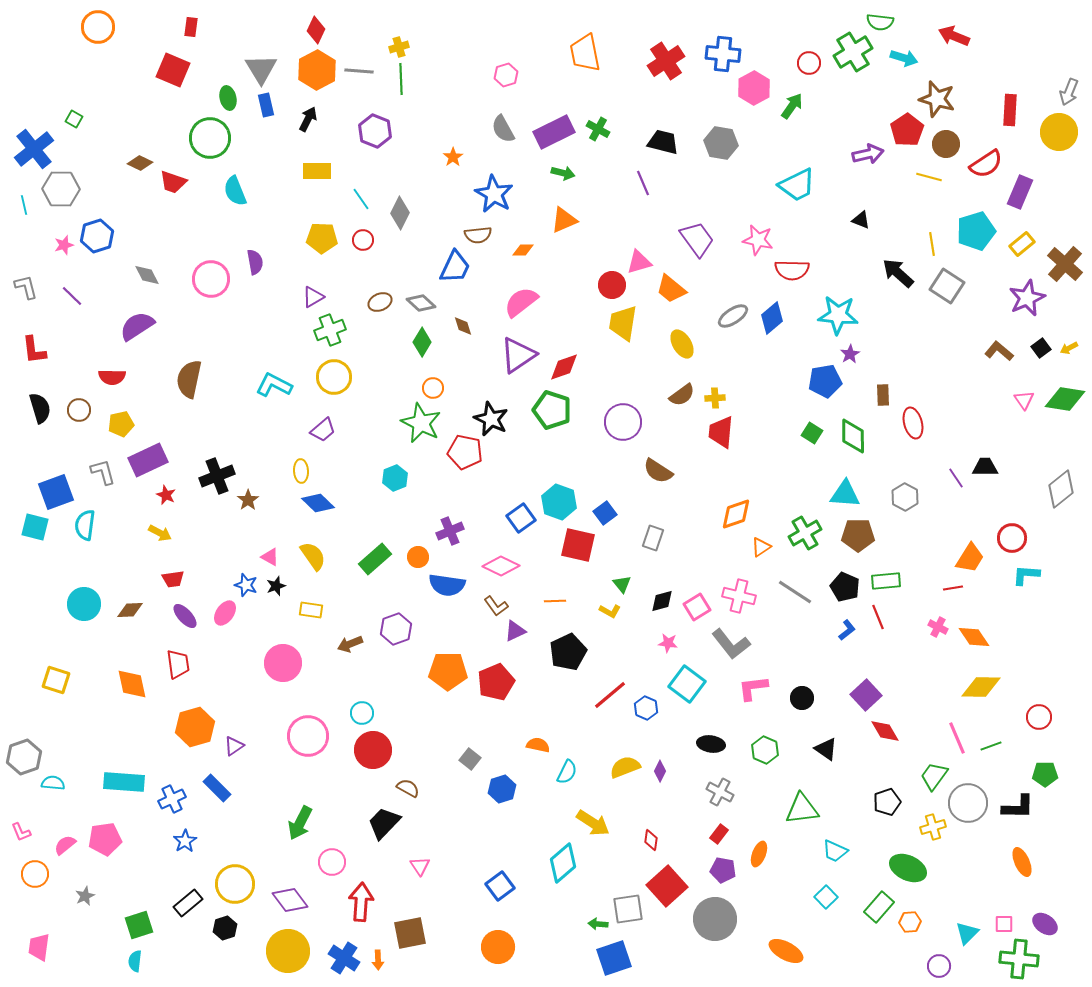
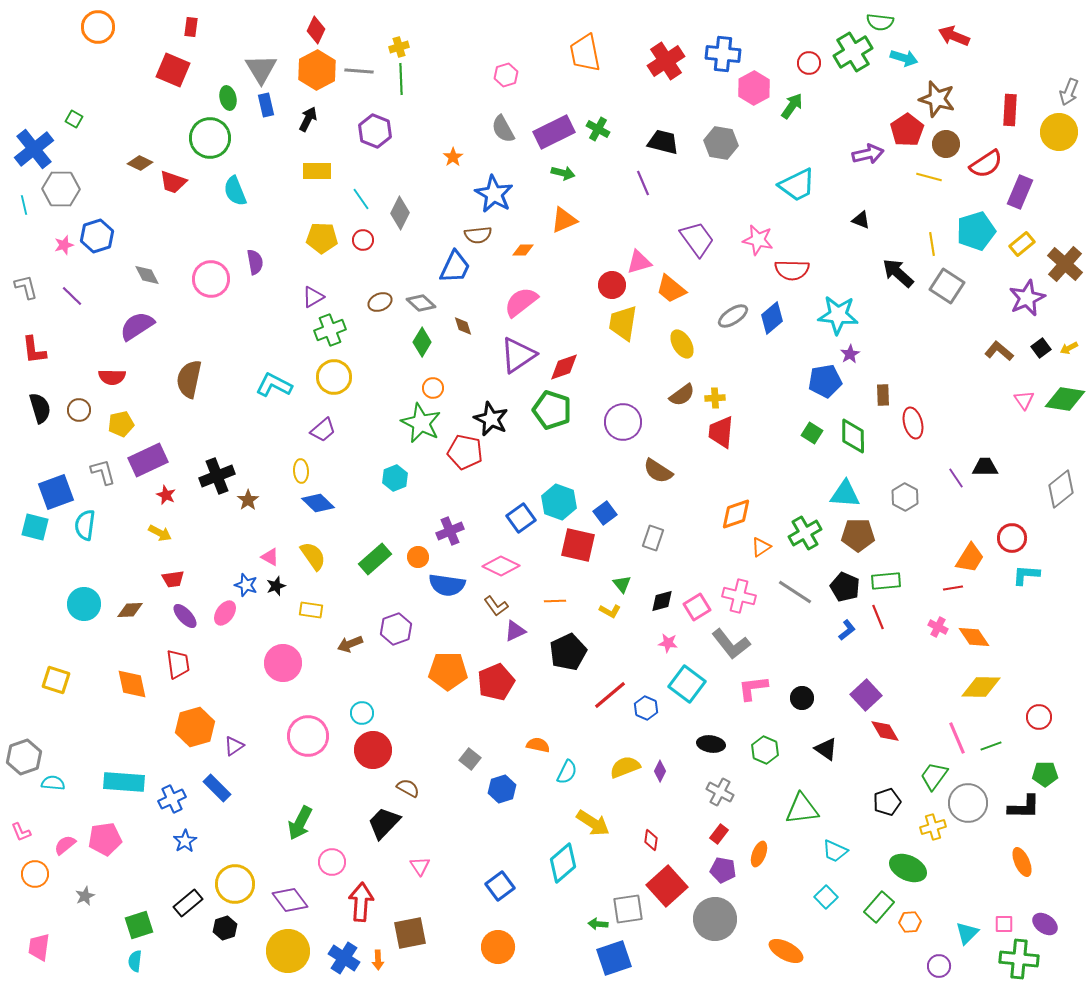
black L-shape at (1018, 807): moved 6 px right
